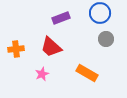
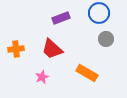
blue circle: moved 1 px left
red trapezoid: moved 1 px right, 2 px down
pink star: moved 3 px down
